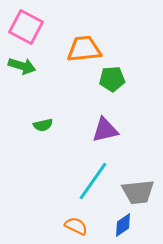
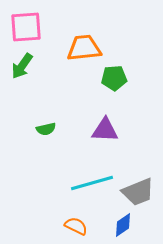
pink square: rotated 32 degrees counterclockwise
orange trapezoid: moved 1 px up
green arrow: rotated 108 degrees clockwise
green pentagon: moved 2 px right, 1 px up
green semicircle: moved 3 px right, 4 px down
purple triangle: rotated 16 degrees clockwise
cyan line: moved 1 px left, 2 px down; rotated 39 degrees clockwise
gray trapezoid: rotated 16 degrees counterclockwise
